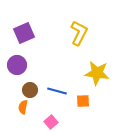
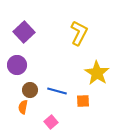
purple square: moved 1 px up; rotated 20 degrees counterclockwise
yellow star: rotated 25 degrees clockwise
